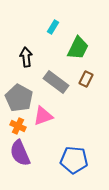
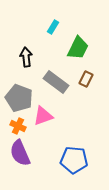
gray pentagon: rotated 8 degrees counterclockwise
